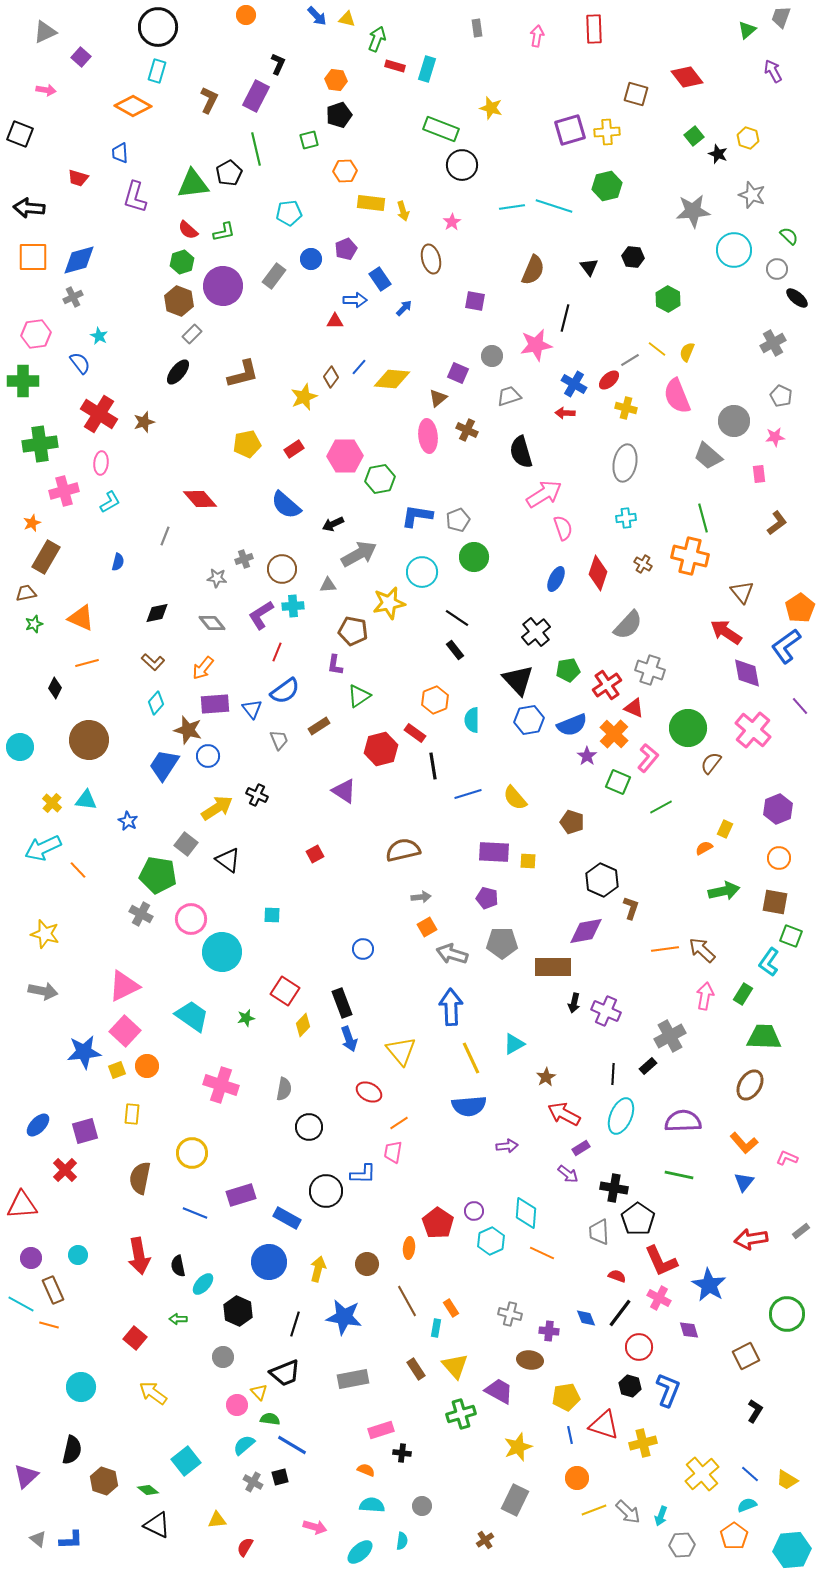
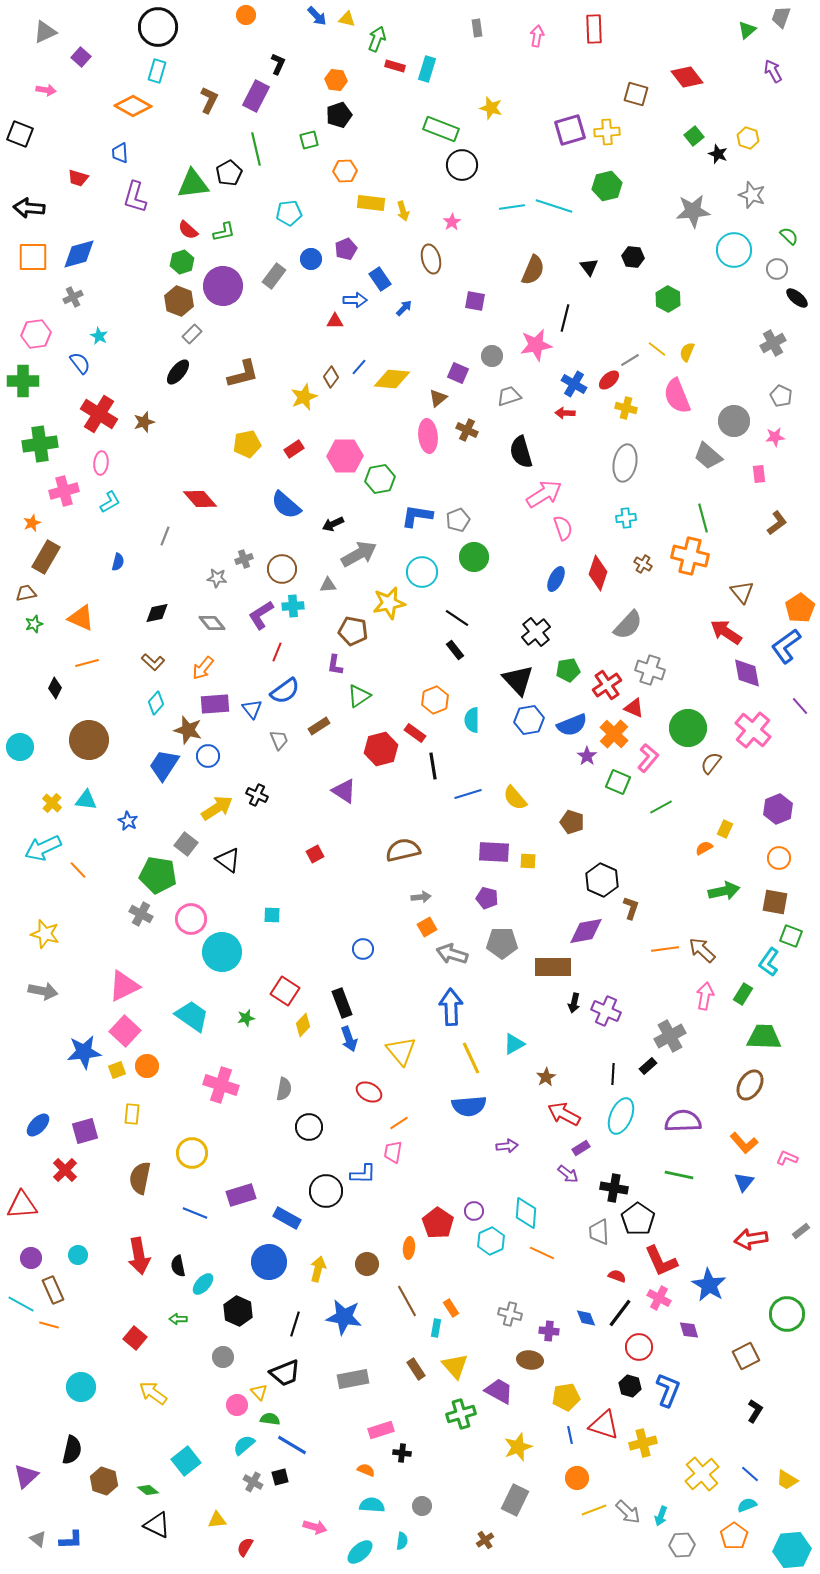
blue diamond at (79, 260): moved 6 px up
